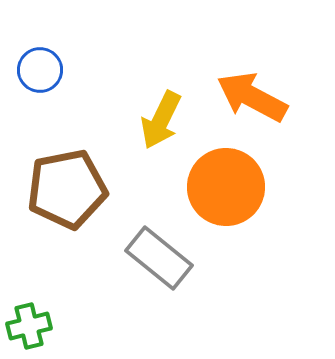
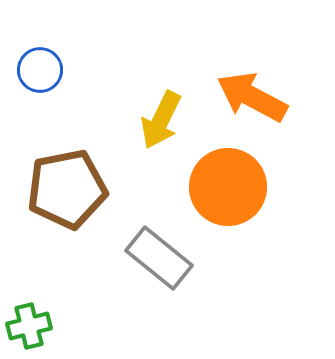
orange circle: moved 2 px right
